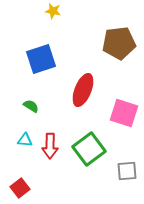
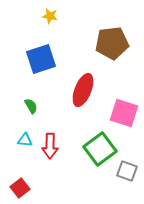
yellow star: moved 3 px left, 5 px down
brown pentagon: moved 7 px left
green semicircle: rotated 28 degrees clockwise
green square: moved 11 px right
gray square: rotated 25 degrees clockwise
